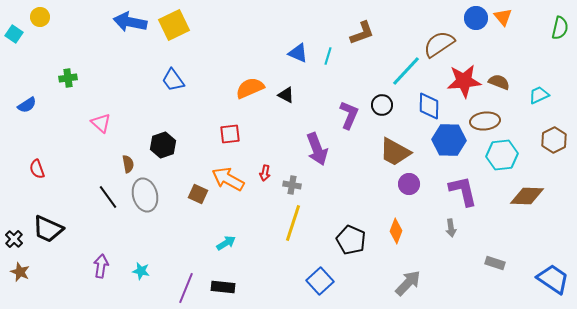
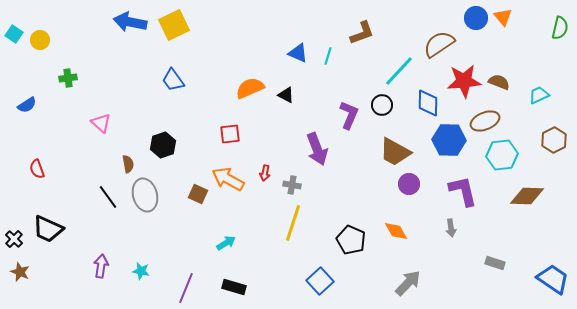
yellow circle at (40, 17): moved 23 px down
cyan line at (406, 71): moved 7 px left
blue diamond at (429, 106): moved 1 px left, 3 px up
brown ellipse at (485, 121): rotated 16 degrees counterclockwise
orange diamond at (396, 231): rotated 50 degrees counterclockwise
black rectangle at (223, 287): moved 11 px right; rotated 10 degrees clockwise
